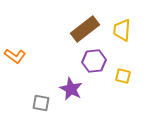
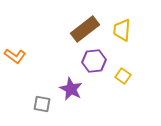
yellow square: rotated 21 degrees clockwise
gray square: moved 1 px right, 1 px down
